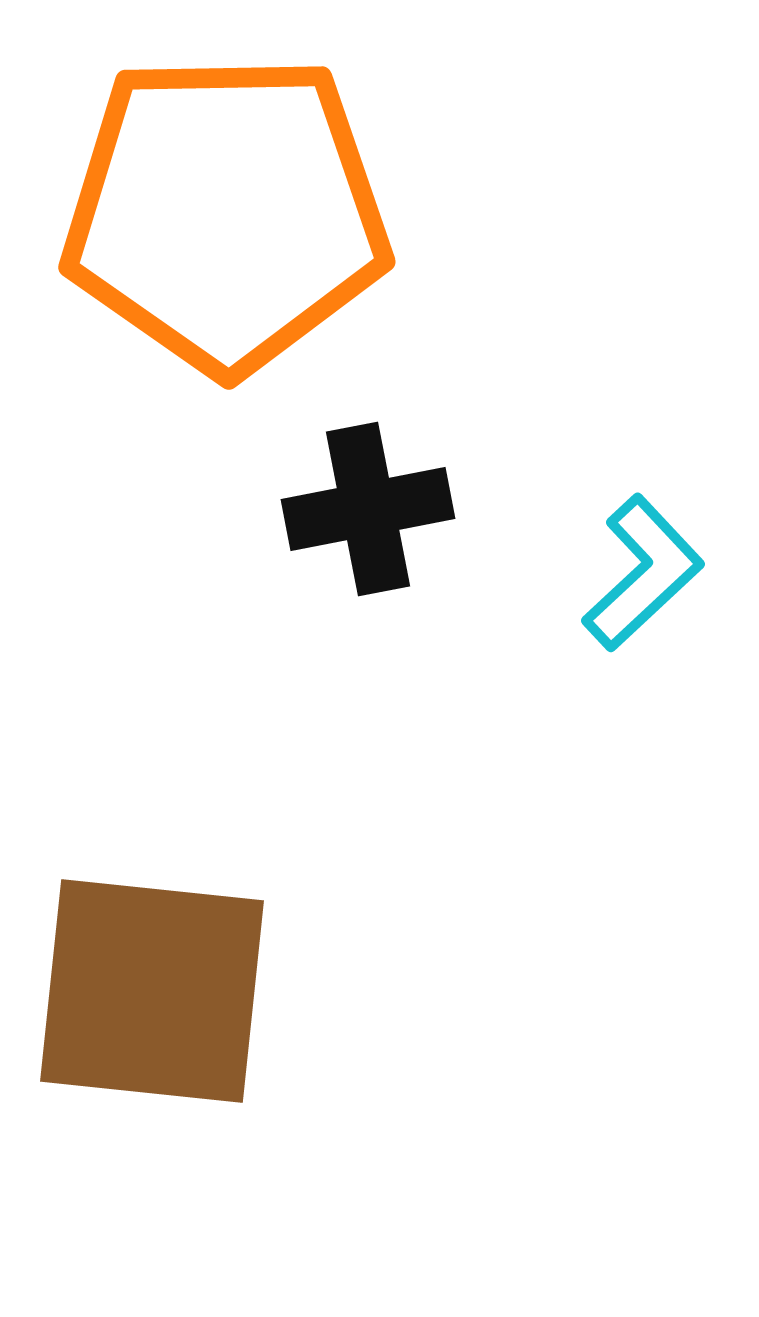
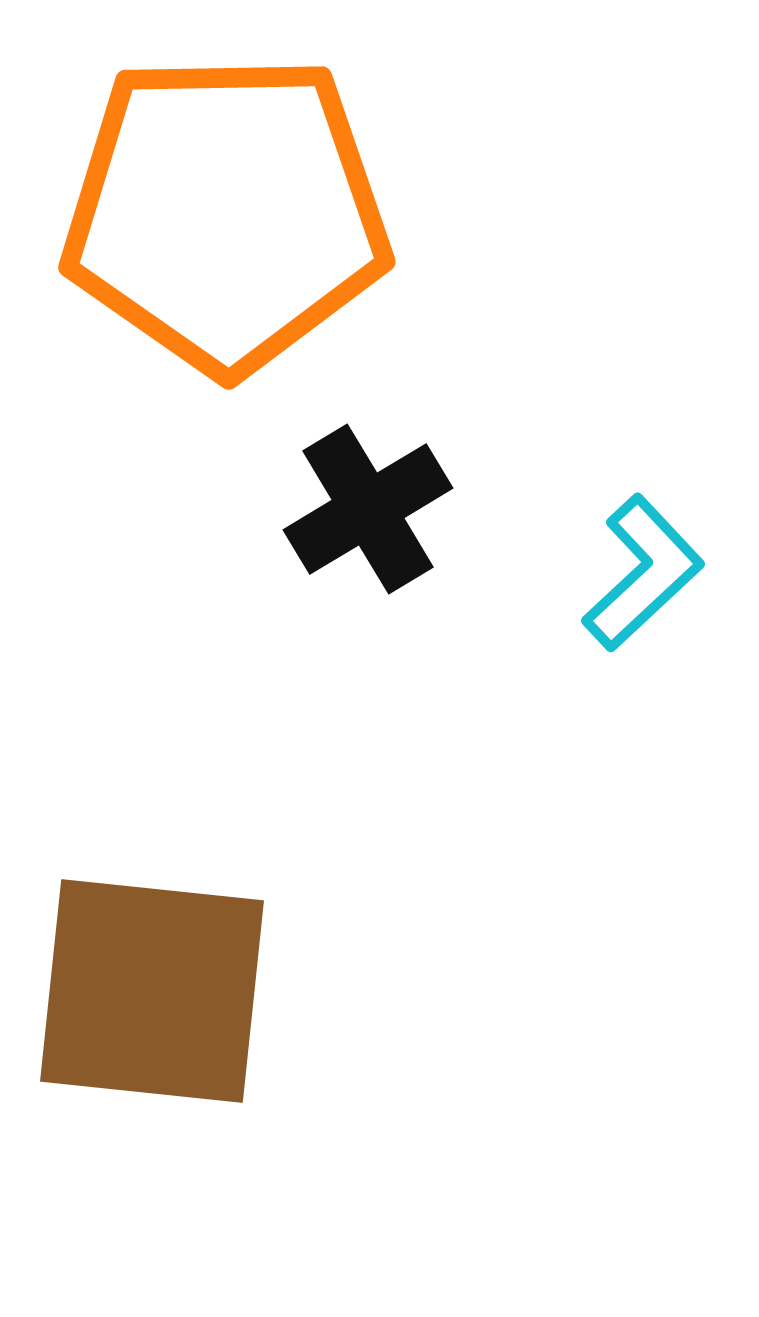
black cross: rotated 20 degrees counterclockwise
